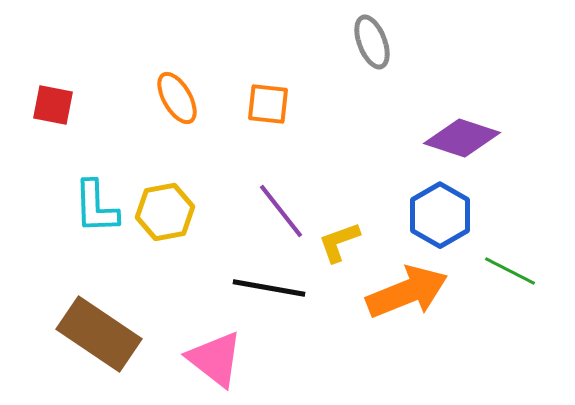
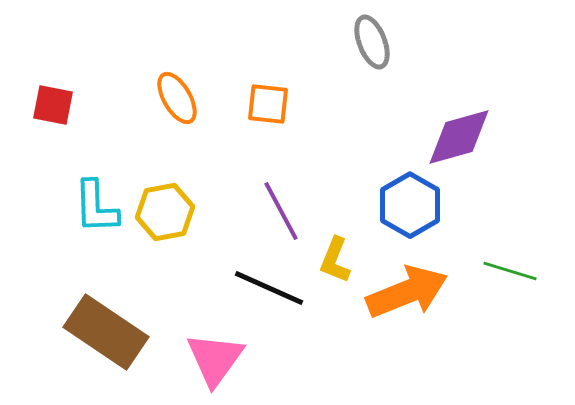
purple diamond: moved 3 px left, 1 px up; rotated 34 degrees counterclockwise
purple line: rotated 10 degrees clockwise
blue hexagon: moved 30 px left, 10 px up
yellow L-shape: moved 4 px left, 18 px down; rotated 48 degrees counterclockwise
green line: rotated 10 degrees counterclockwise
black line: rotated 14 degrees clockwise
brown rectangle: moved 7 px right, 2 px up
pink triangle: rotated 28 degrees clockwise
